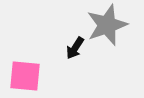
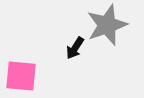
pink square: moved 4 px left
